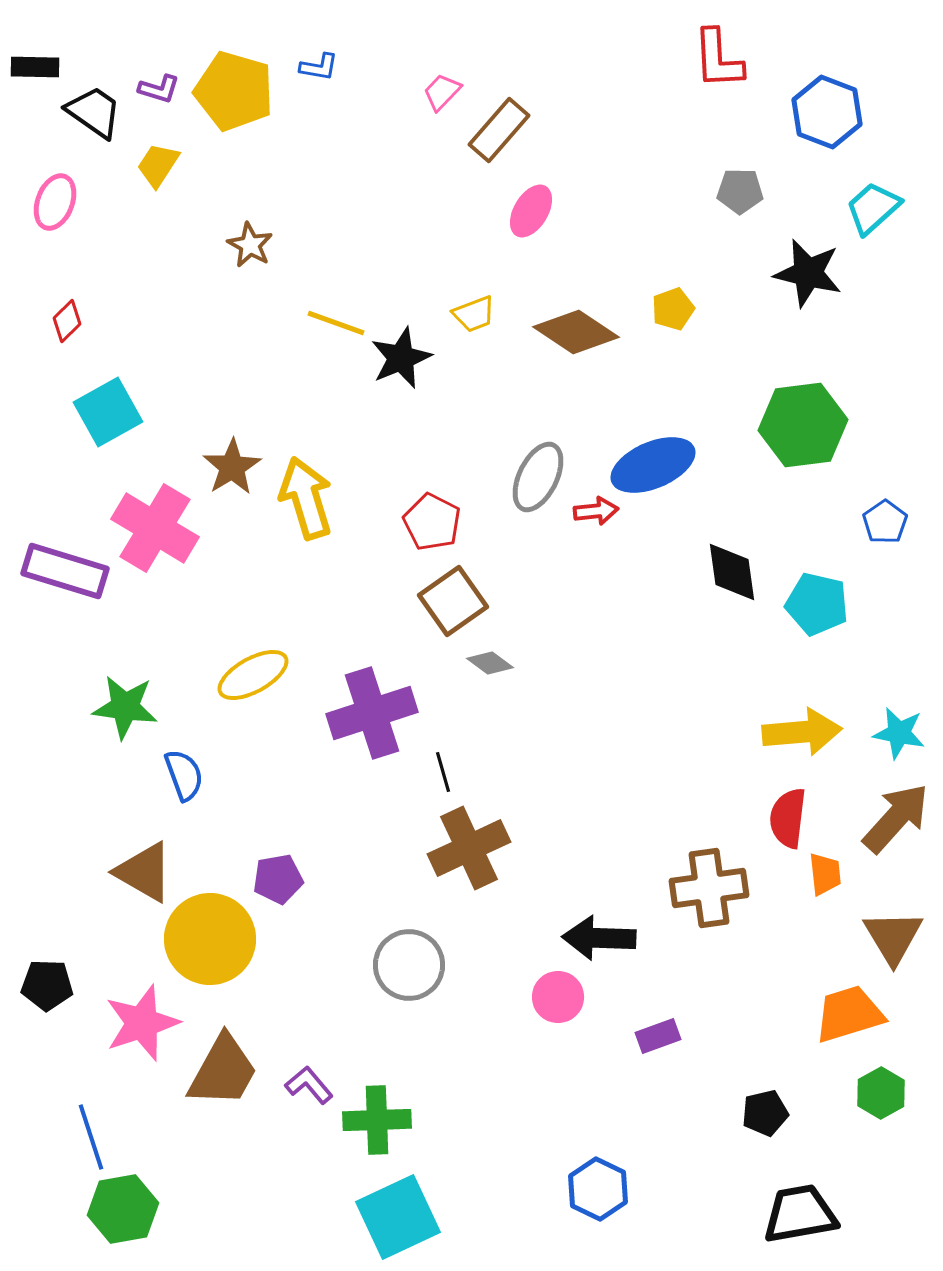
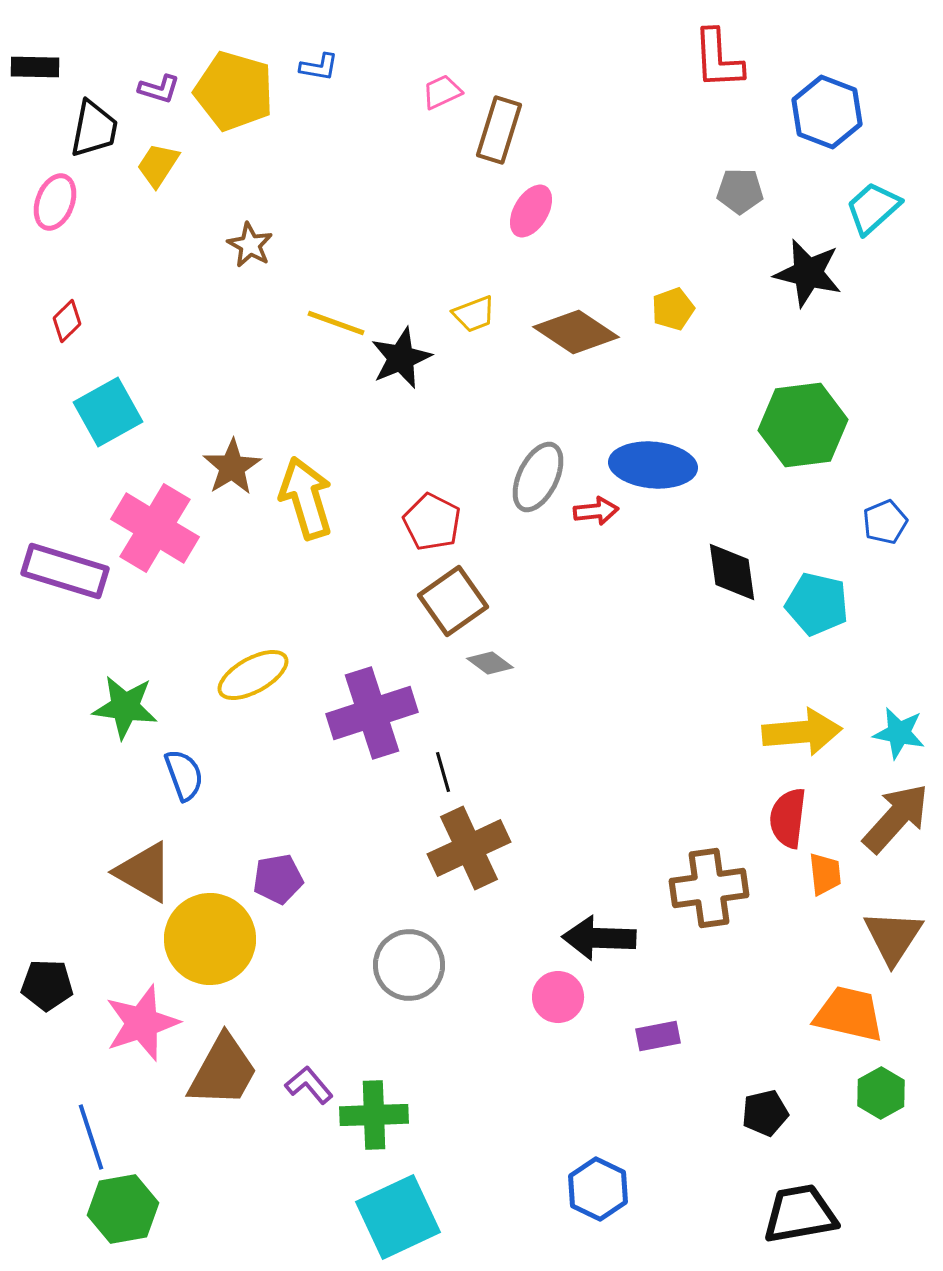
pink trapezoid at (442, 92): rotated 21 degrees clockwise
black trapezoid at (94, 112): moved 17 px down; rotated 66 degrees clockwise
brown rectangle at (499, 130): rotated 24 degrees counterclockwise
blue ellipse at (653, 465): rotated 28 degrees clockwise
blue pentagon at (885, 522): rotated 12 degrees clockwise
brown triangle at (893, 937): rotated 4 degrees clockwise
orange trapezoid at (849, 1014): rotated 30 degrees clockwise
purple rectangle at (658, 1036): rotated 9 degrees clockwise
green cross at (377, 1120): moved 3 px left, 5 px up
